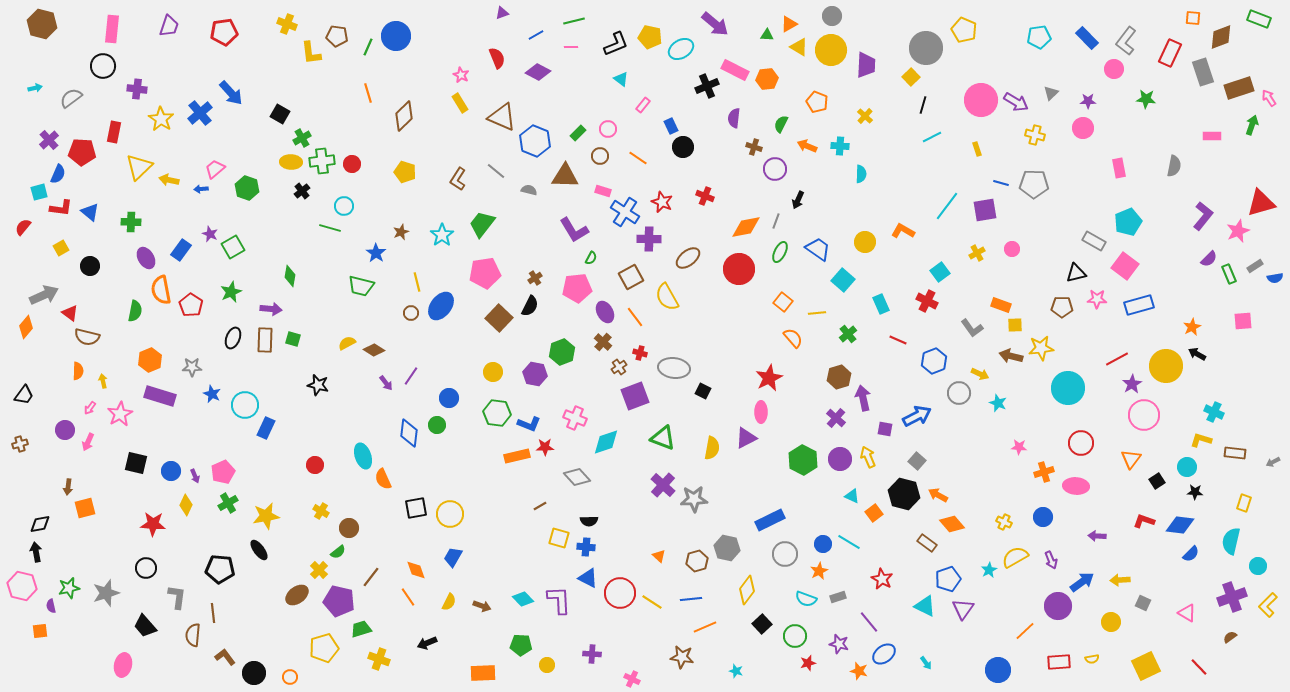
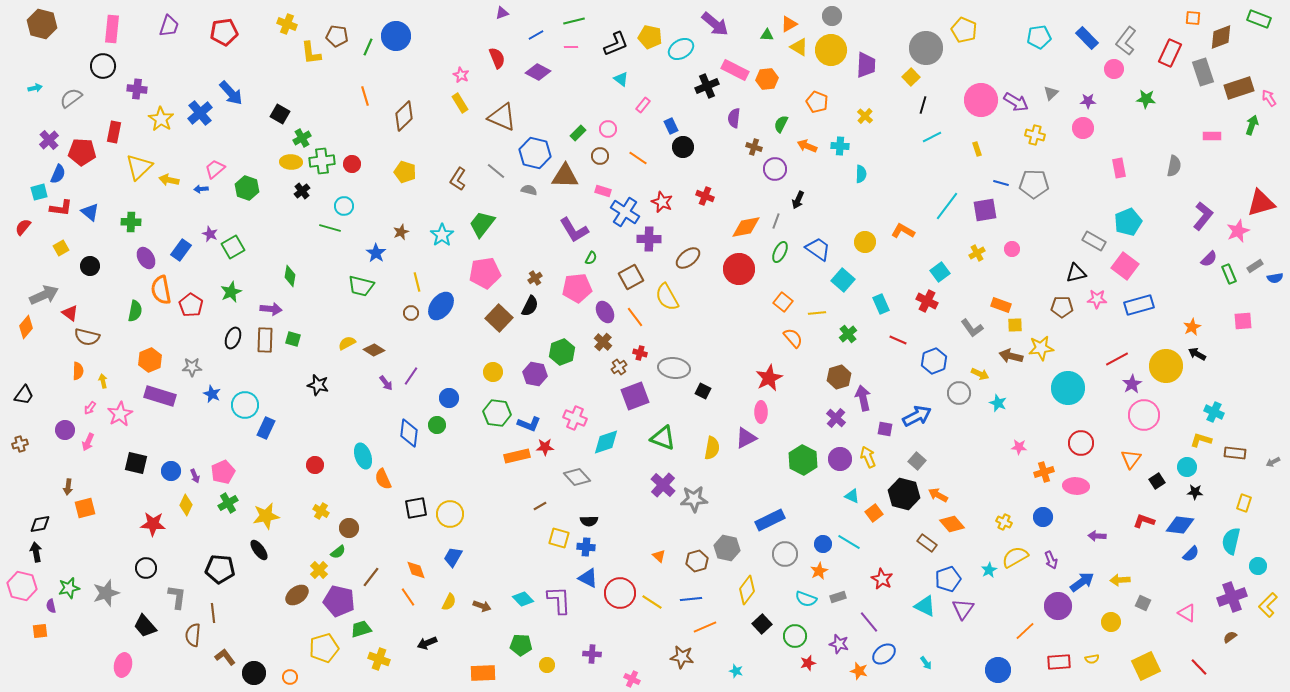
orange line at (368, 93): moved 3 px left, 3 px down
blue hexagon at (535, 141): moved 12 px down; rotated 8 degrees counterclockwise
